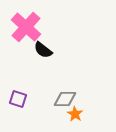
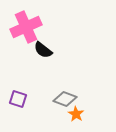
pink cross: rotated 24 degrees clockwise
gray diamond: rotated 20 degrees clockwise
orange star: moved 1 px right
